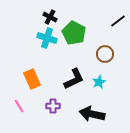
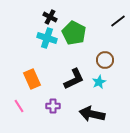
brown circle: moved 6 px down
